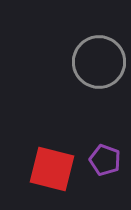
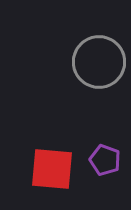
red square: rotated 9 degrees counterclockwise
